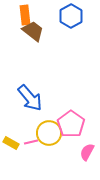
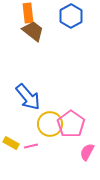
orange rectangle: moved 3 px right, 2 px up
blue arrow: moved 2 px left, 1 px up
yellow circle: moved 1 px right, 9 px up
pink line: moved 4 px down
